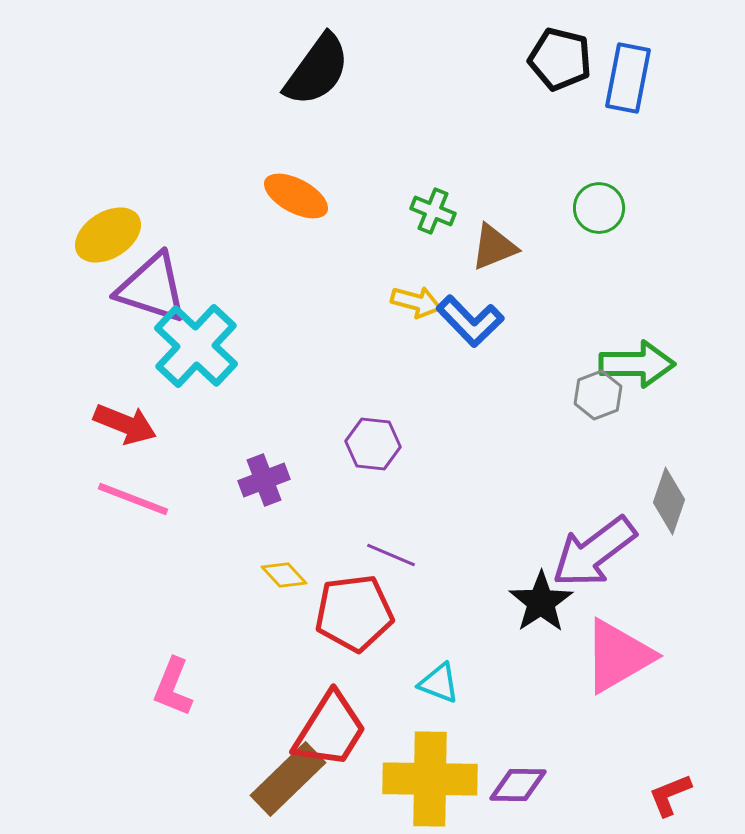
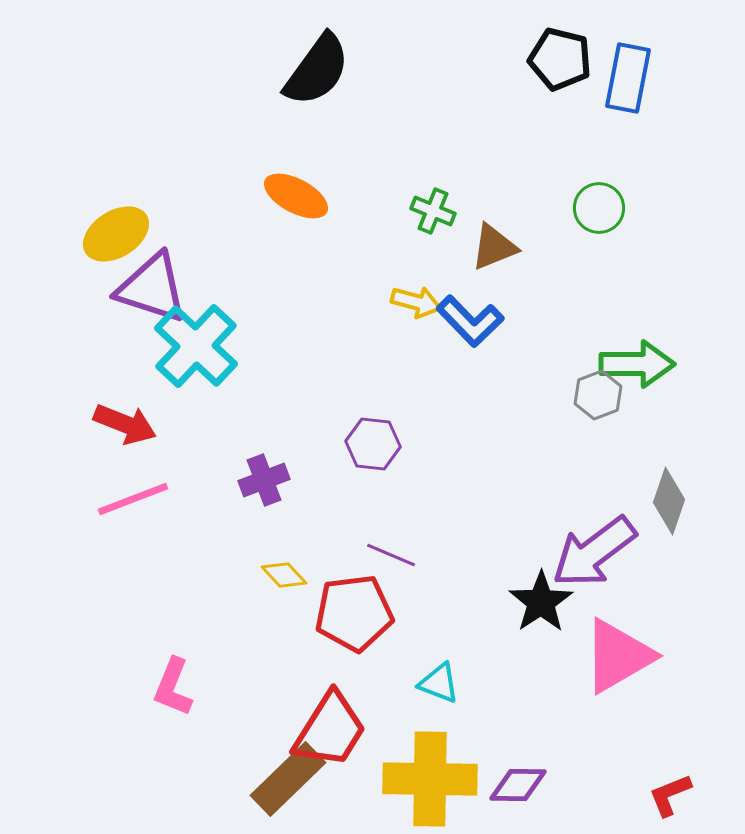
yellow ellipse: moved 8 px right, 1 px up
pink line: rotated 42 degrees counterclockwise
